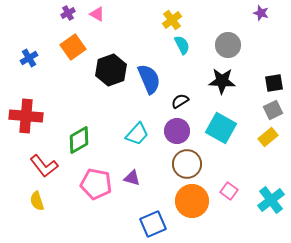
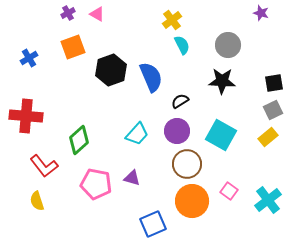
orange square: rotated 15 degrees clockwise
blue semicircle: moved 2 px right, 2 px up
cyan square: moved 7 px down
green diamond: rotated 12 degrees counterclockwise
cyan cross: moved 3 px left
